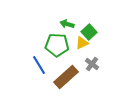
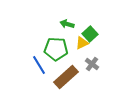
green square: moved 1 px right, 2 px down
green pentagon: moved 1 px left, 4 px down
